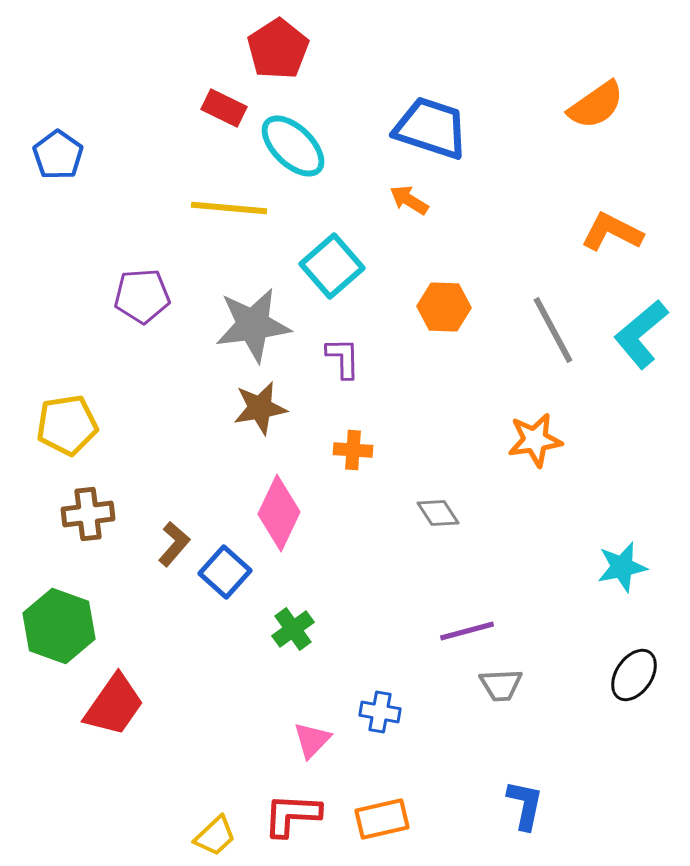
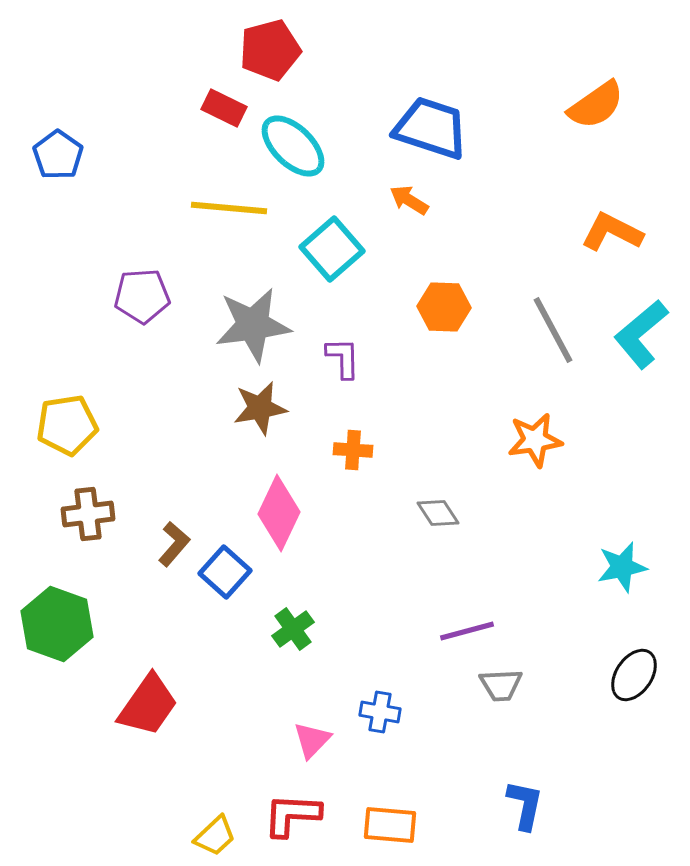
red pentagon: moved 8 px left, 1 px down; rotated 18 degrees clockwise
cyan square: moved 17 px up
green hexagon: moved 2 px left, 2 px up
red trapezoid: moved 34 px right
orange rectangle: moved 8 px right, 6 px down; rotated 18 degrees clockwise
